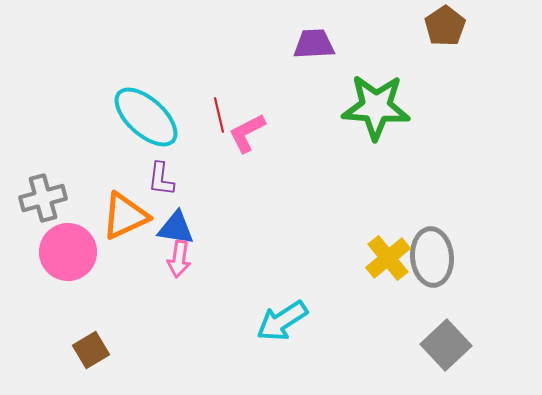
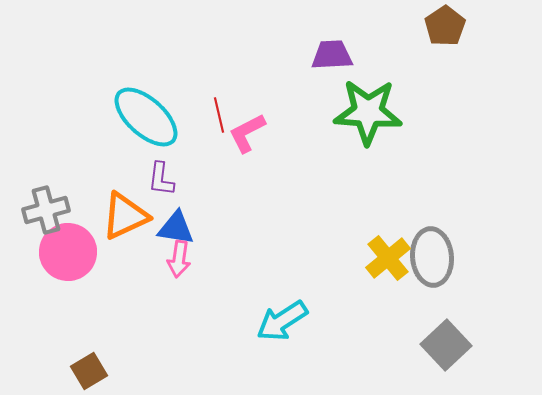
purple trapezoid: moved 18 px right, 11 px down
green star: moved 8 px left, 5 px down
gray cross: moved 3 px right, 12 px down
brown square: moved 2 px left, 21 px down
